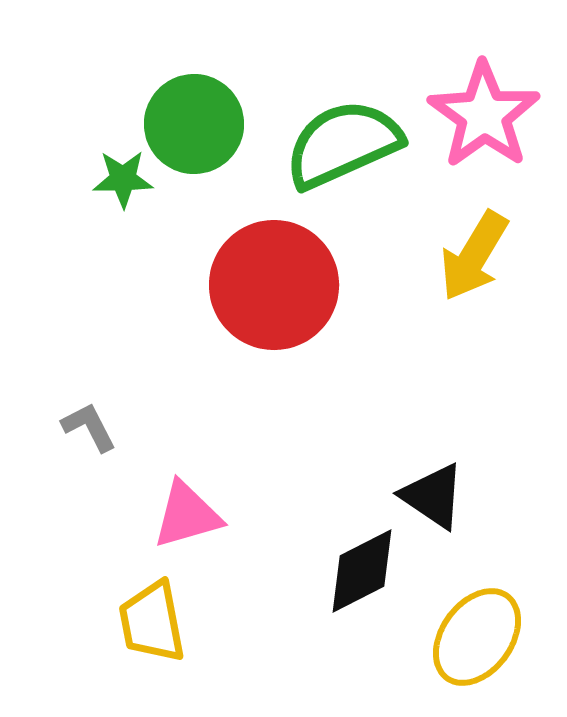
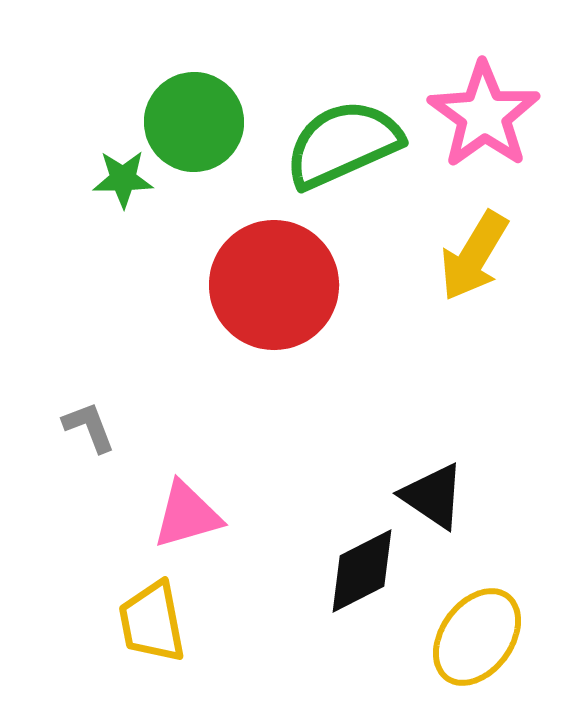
green circle: moved 2 px up
gray L-shape: rotated 6 degrees clockwise
